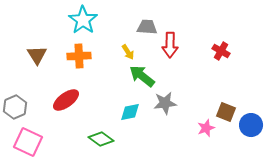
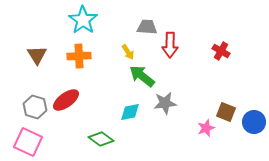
gray hexagon: moved 20 px right; rotated 20 degrees counterclockwise
blue circle: moved 3 px right, 3 px up
